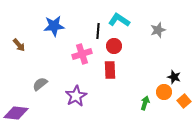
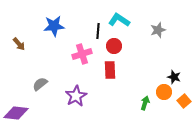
brown arrow: moved 1 px up
